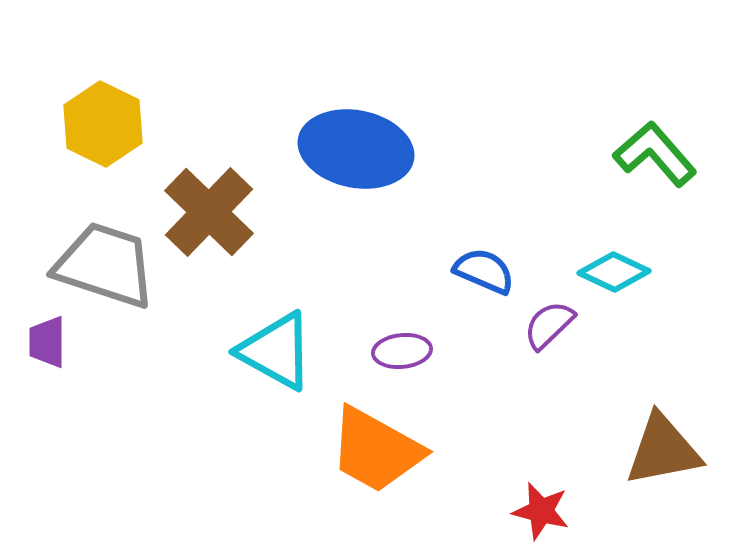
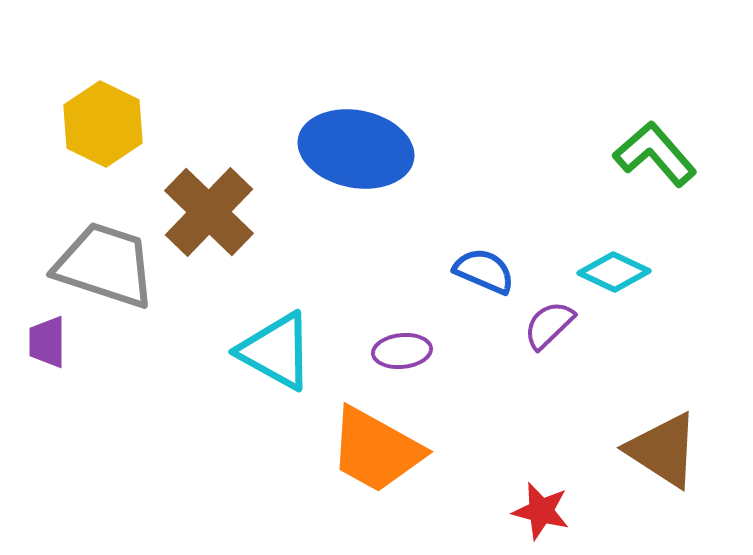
brown triangle: rotated 44 degrees clockwise
